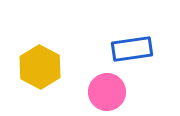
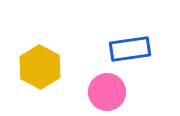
blue rectangle: moved 2 px left
